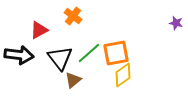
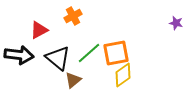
orange cross: rotated 24 degrees clockwise
black triangle: moved 2 px left; rotated 12 degrees counterclockwise
